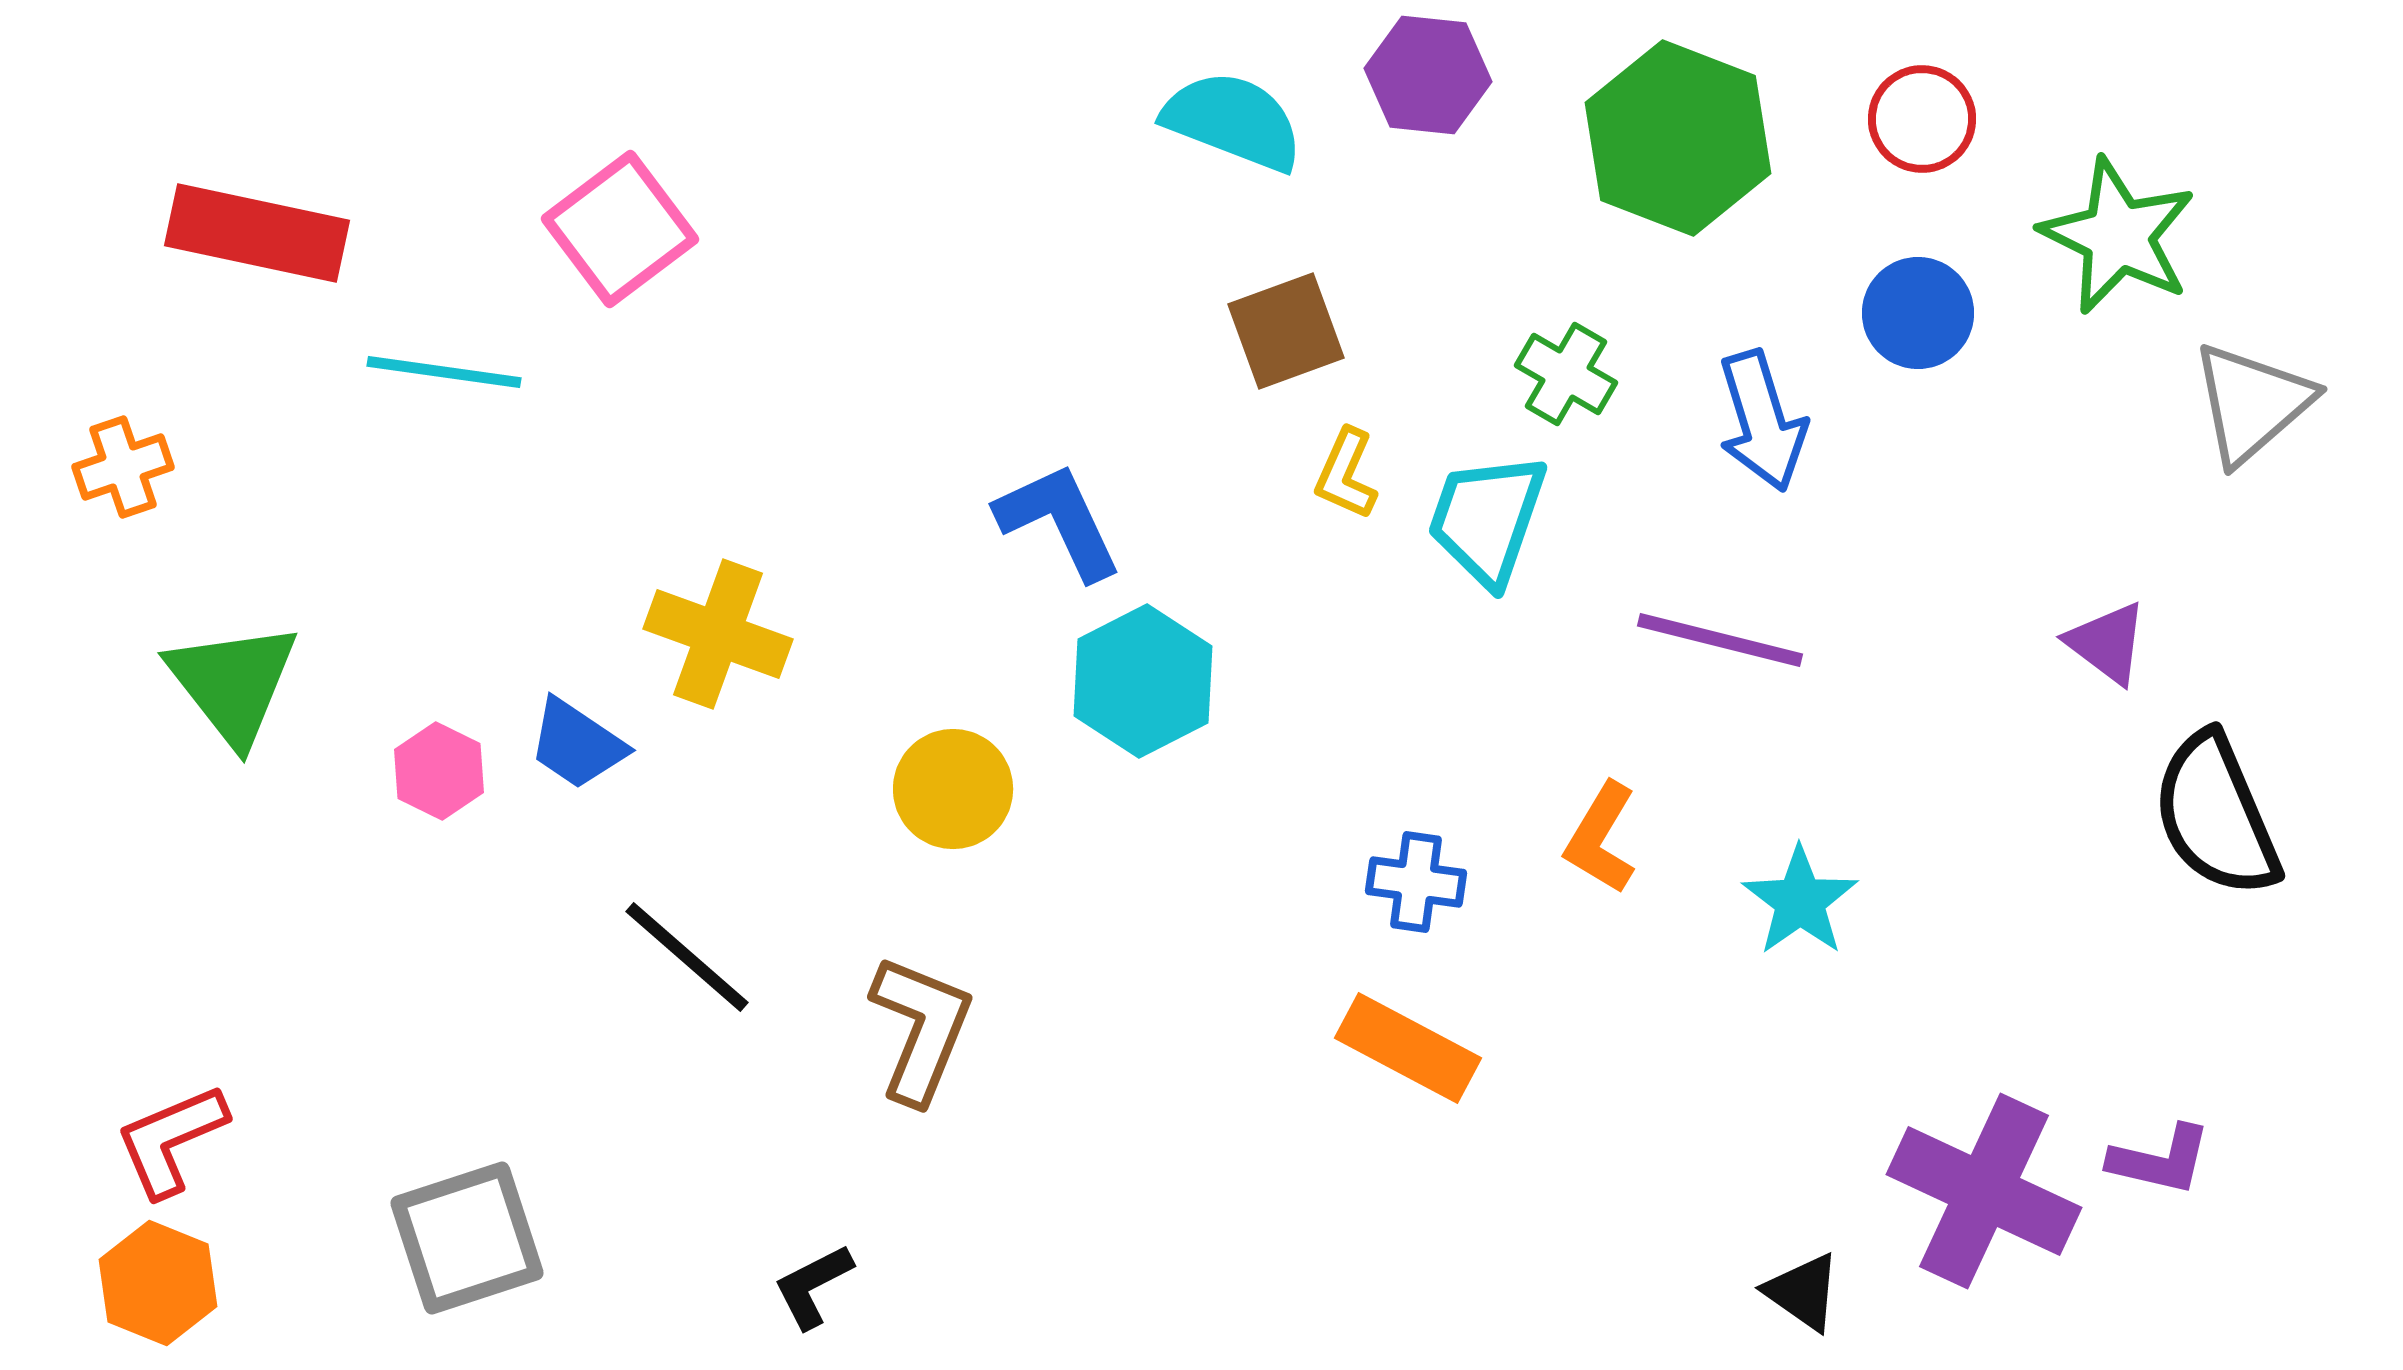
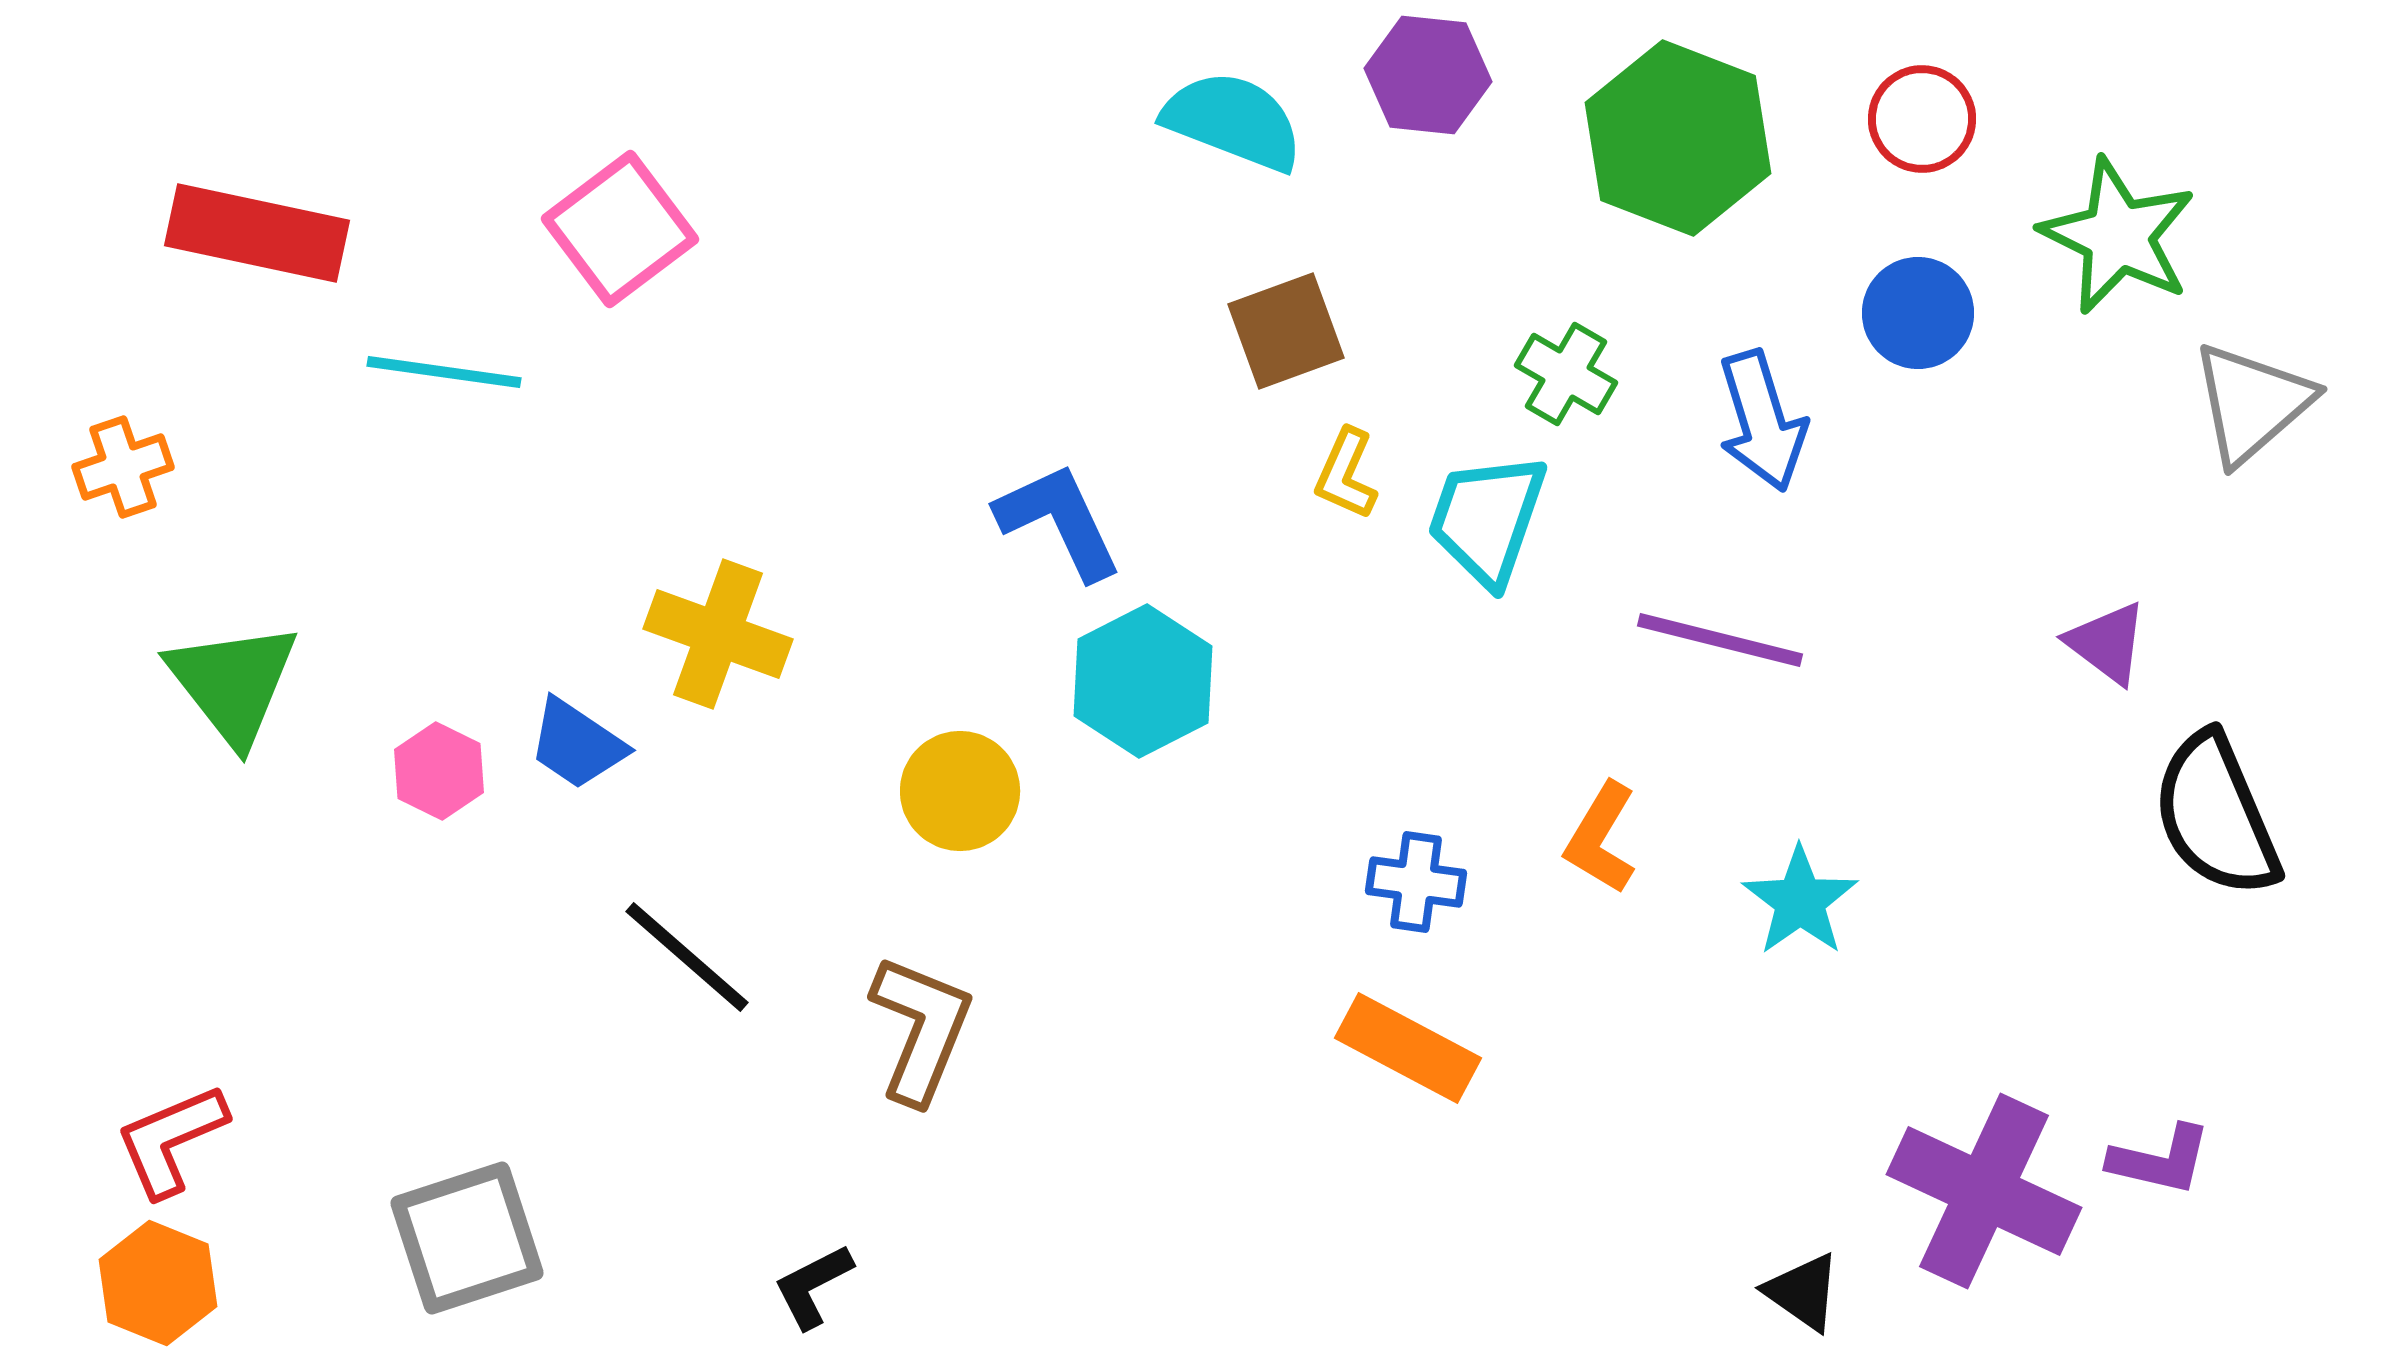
yellow circle: moved 7 px right, 2 px down
